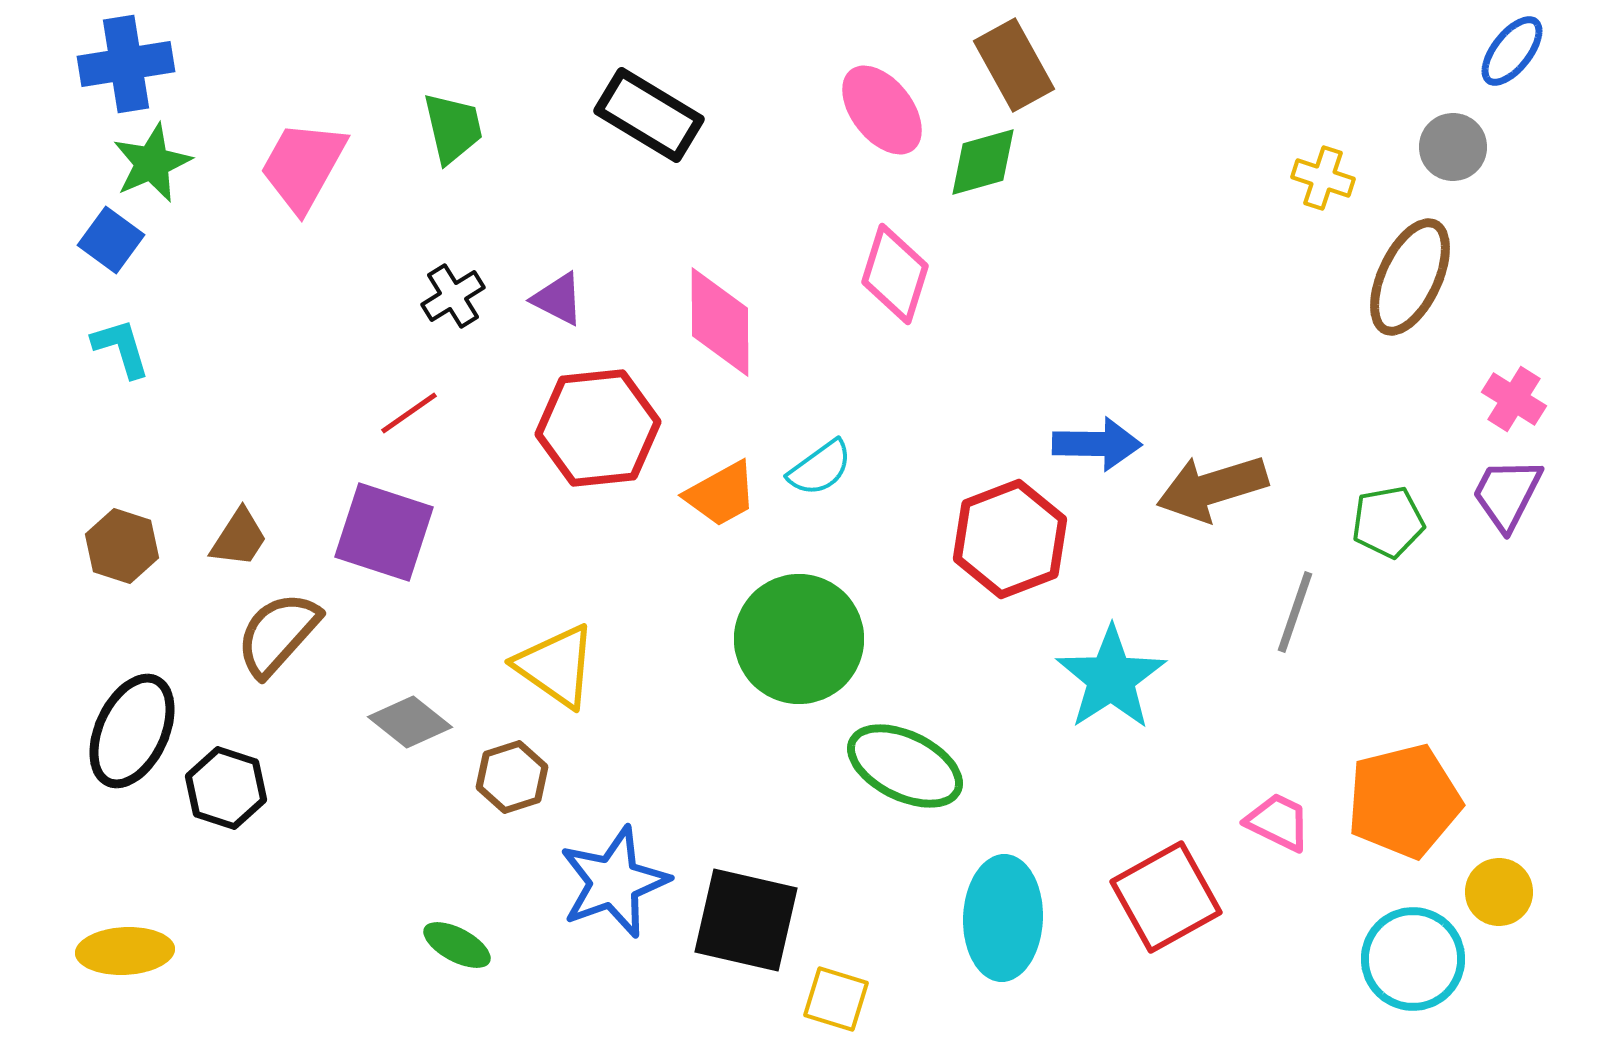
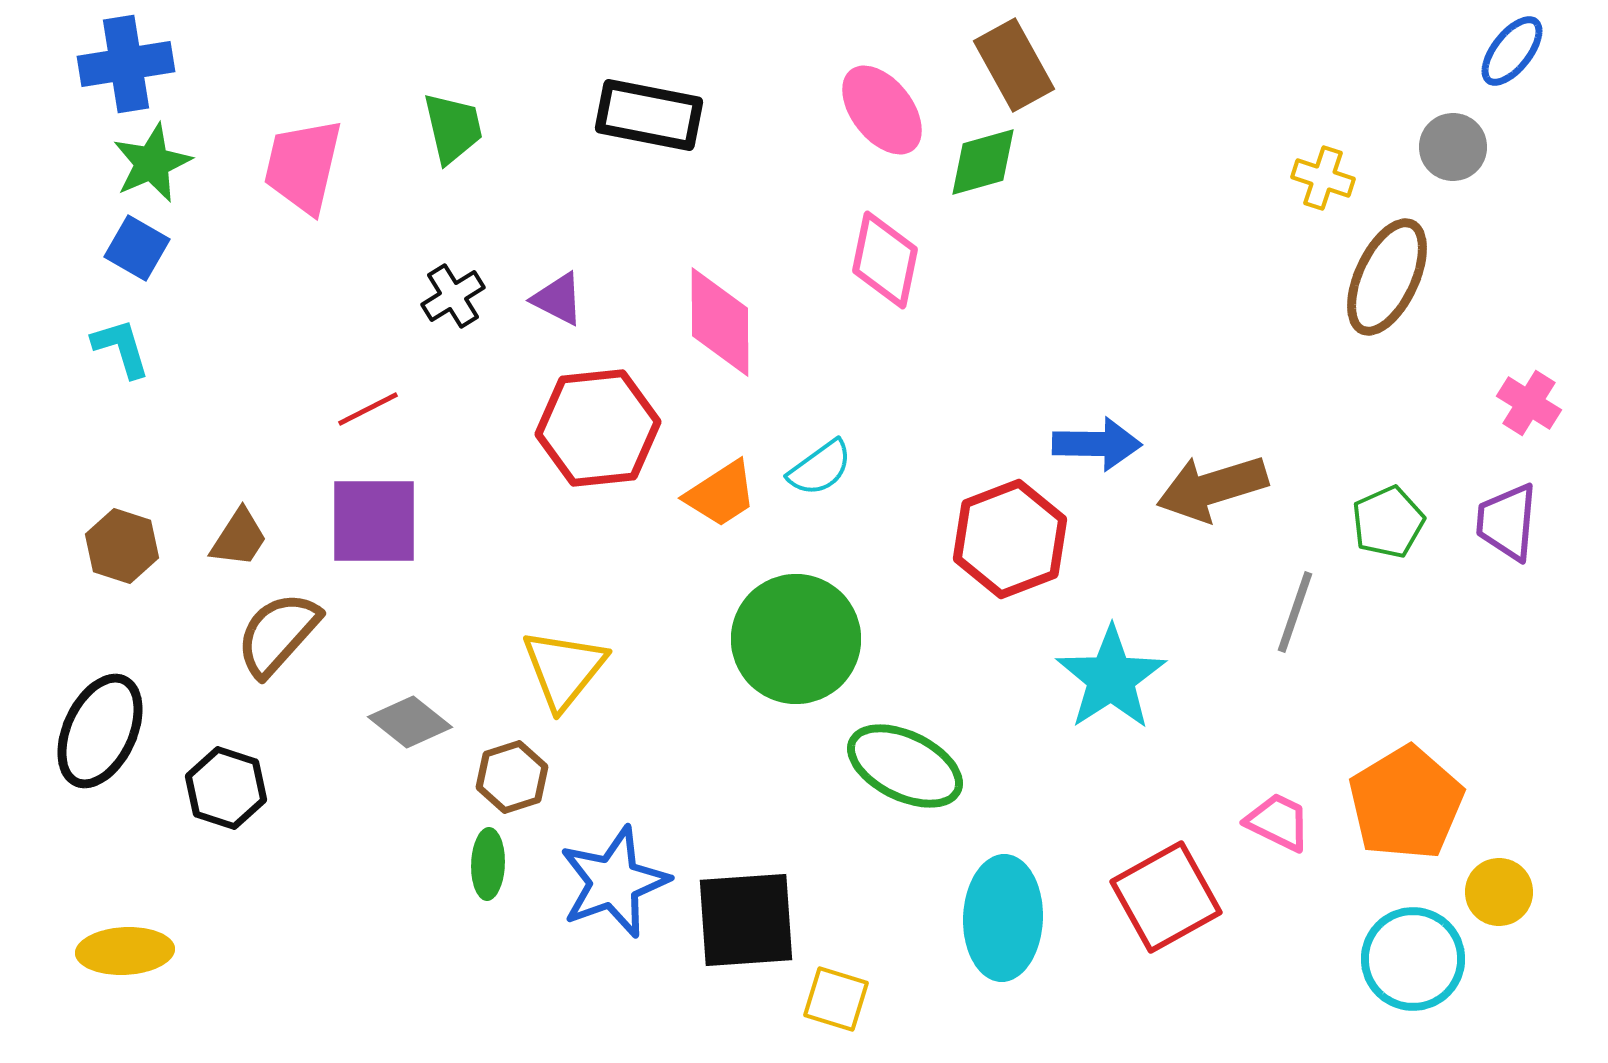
black rectangle at (649, 115): rotated 20 degrees counterclockwise
pink trapezoid at (303, 166): rotated 16 degrees counterclockwise
blue square at (111, 240): moved 26 px right, 8 px down; rotated 6 degrees counterclockwise
pink diamond at (895, 274): moved 10 px left, 14 px up; rotated 6 degrees counterclockwise
brown ellipse at (1410, 277): moved 23 px left
pink cross at (1514, 399): moved 15 px right, 4 px down
red line at (409, 413): moved 41 px left, 4 px up; rotated 8 degrees clockwise
orange trapezoid at (721, 494): rotated 4 degrees counterclockwise
purple trapezoid at (1507, 494): moved 28 px down; rotated 22 degrees counterclockwise
green pentagon at (1388, 522): rotated 14 degrees counterclockwise
purple square at (384, 532): moved 10 px left, 11 px up; rotated 18 degrees counterclockwise
green circle at (799, 639): moved 3 px left
yellow triangle at (556, 666): moved 8 px right, 3 px down; rotated 34 degrees clockwise
black ellipse at (132, 731): moved 32 px left
orange pentagon at (1404, 801): moved 2 px right, 2 px down; rotated 17 degrees counterclockwise
black square at (746, 920): rotated 17 degrees counterclockwise
green ellipse at (457, 945): moved 31 px right, 81 px up; rotated 64 degrees clockwise
